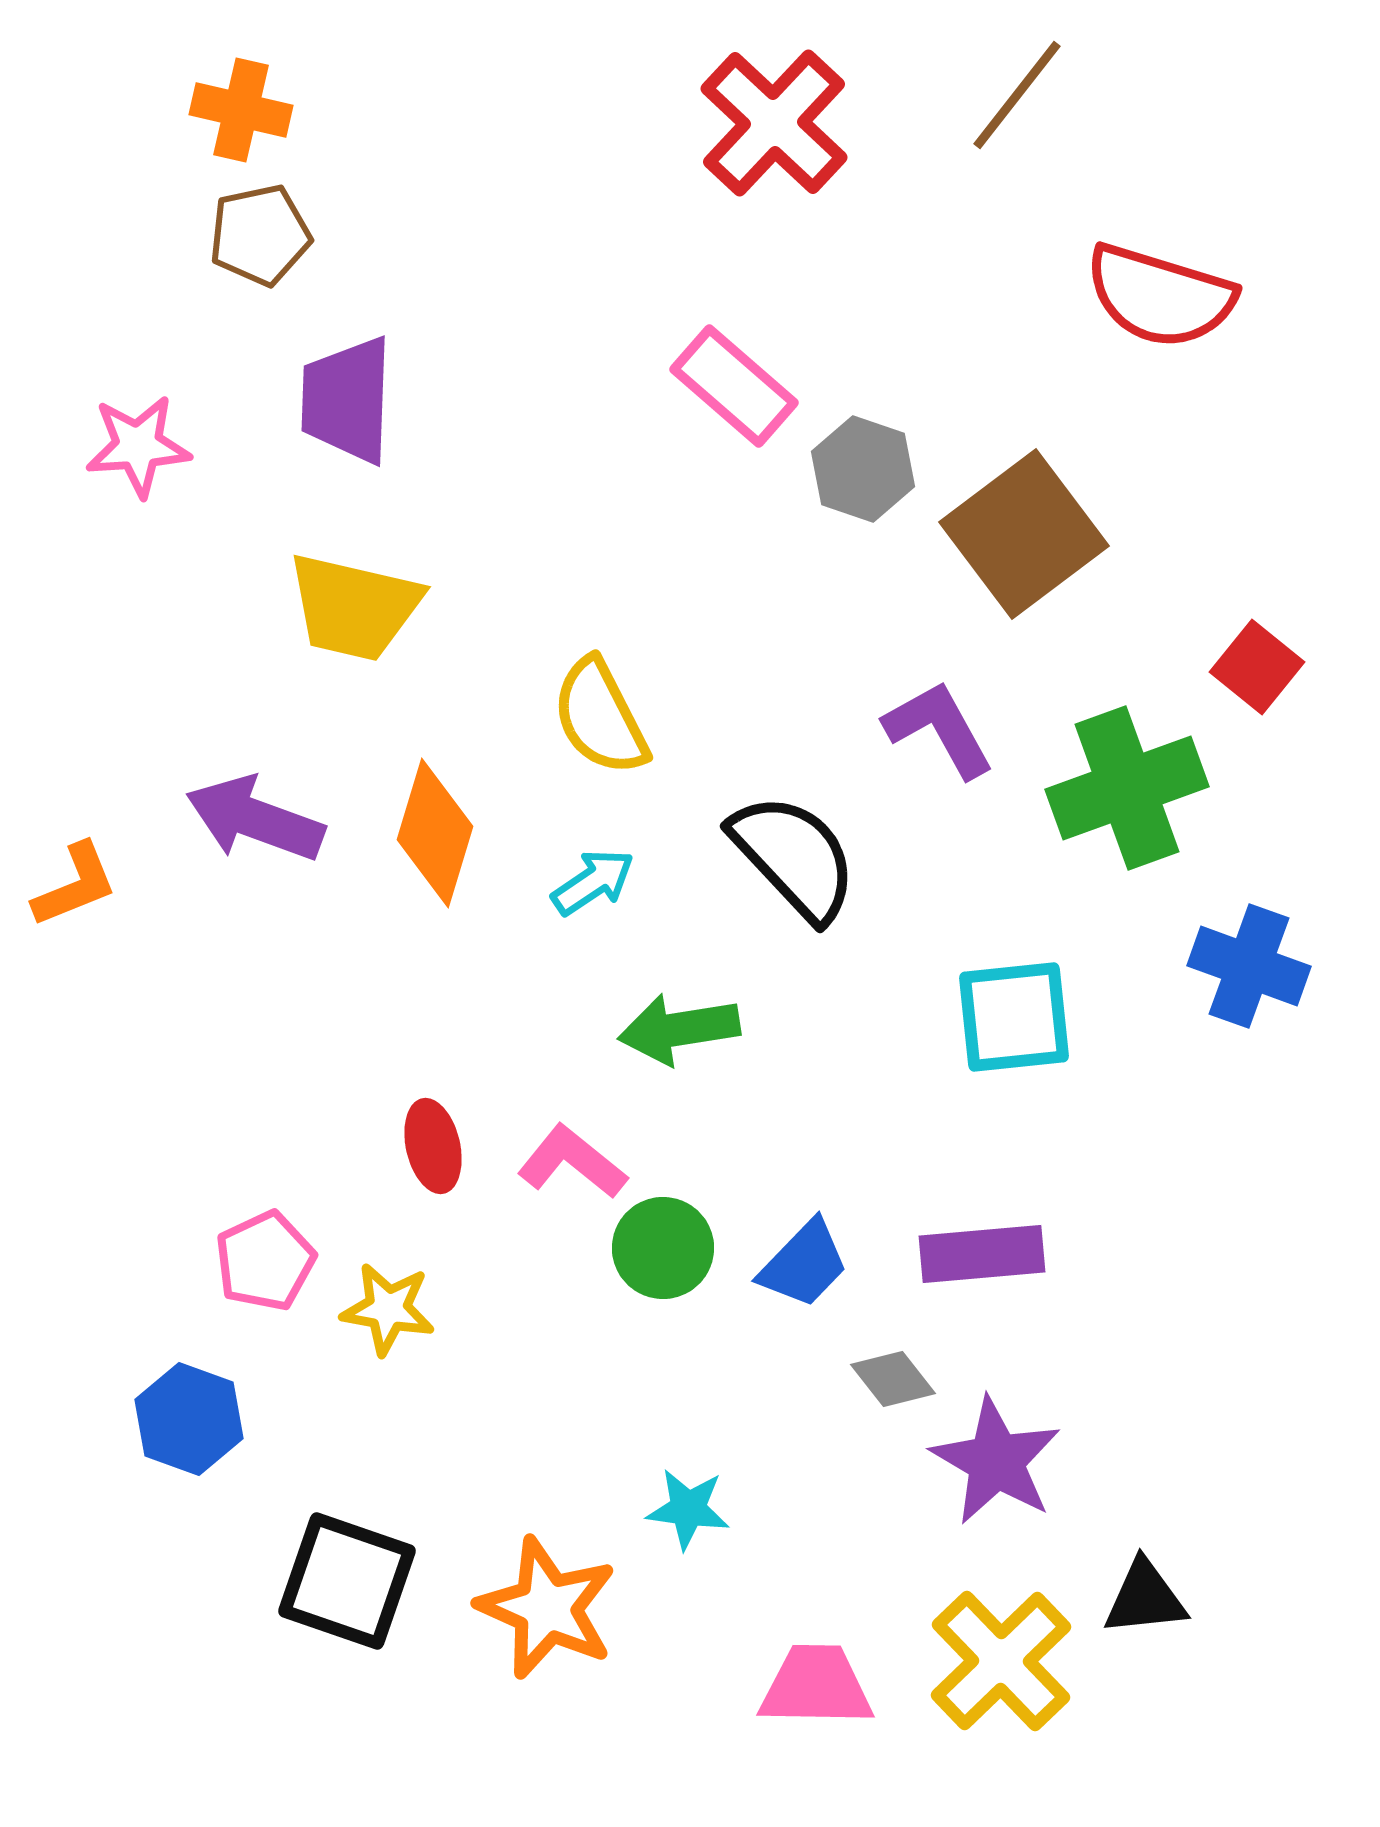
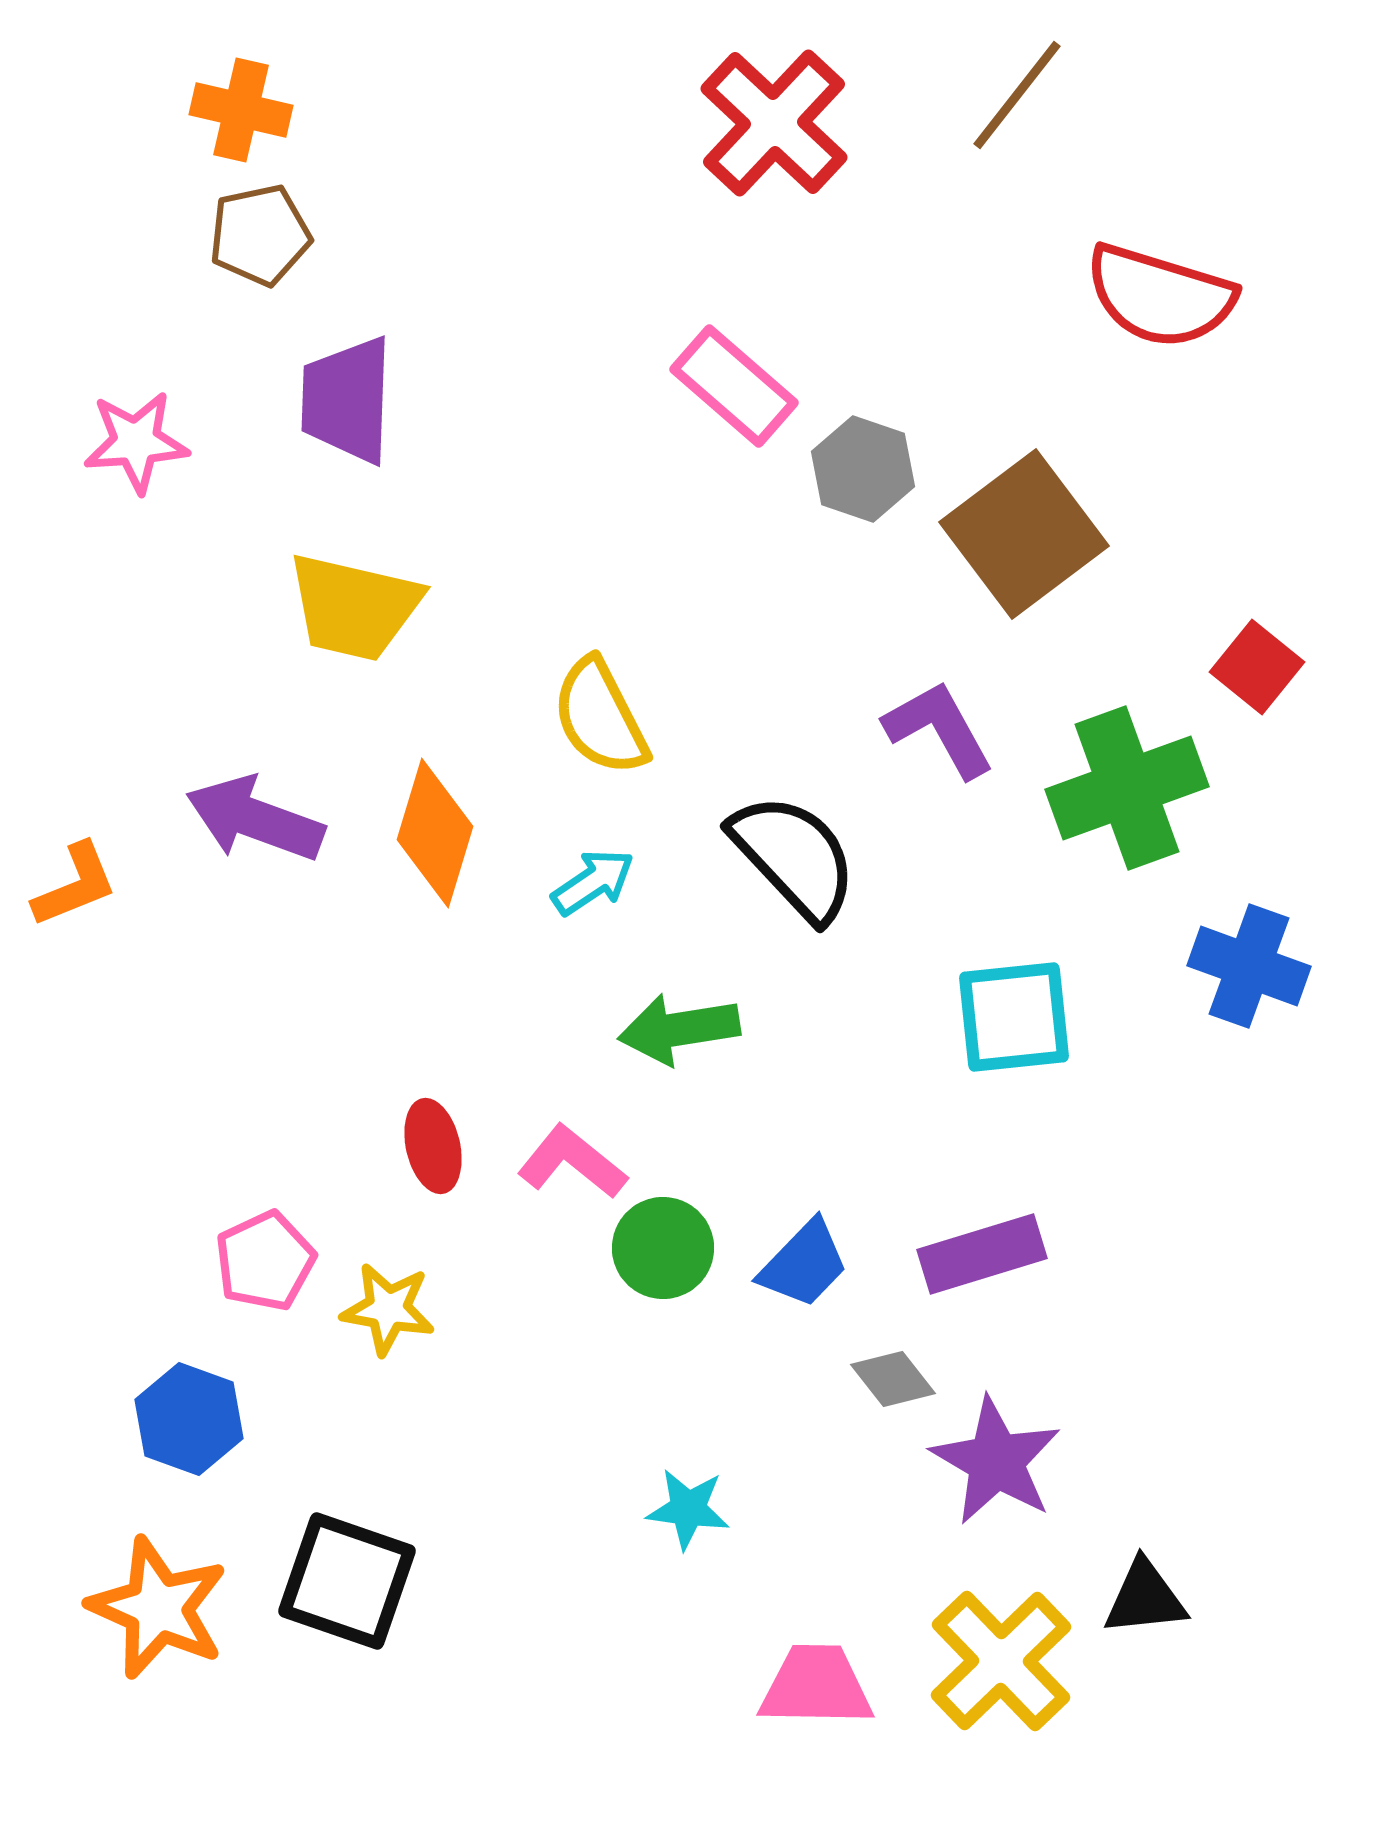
pink star: moved 2 px left, 4 px up
purple rectangle: rotated 12 degrees counterclockwise
orange star: moved 389 px left
